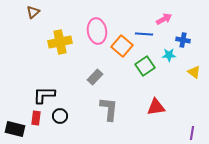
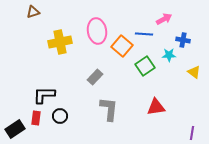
brown triangle: rotated 24 degrees clockwise
black rectangle: rotated 48 degrees counterclockwise
